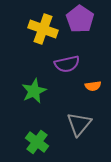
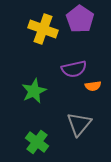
purple semicircle: moved 7 px right, 5 px down
